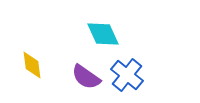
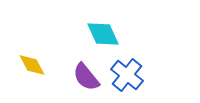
yellow diamond: rotated 20 degrees counterclockwise
purple semicircle: rotated 16 degrees clockwise
